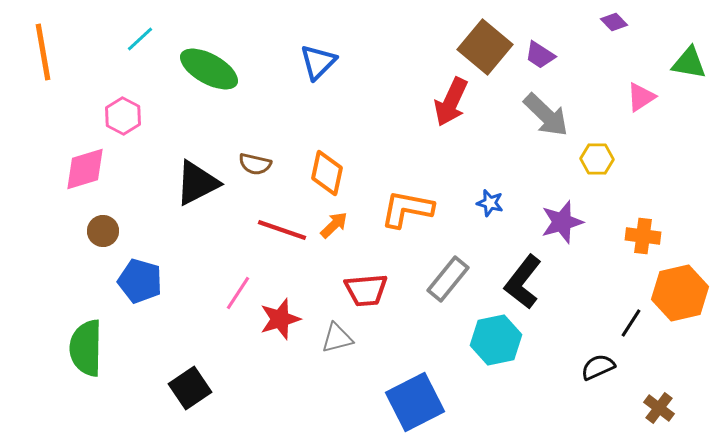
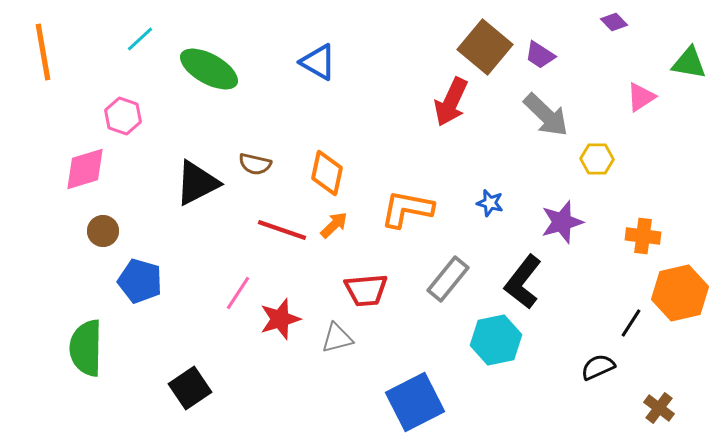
blue triangle: rotated 45 degrees counterclockwise
pink hexagon: rotated 9 degrees counterclockwise
